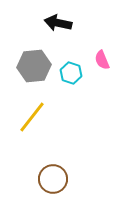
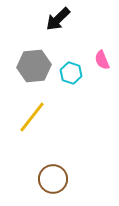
black arrow: moved 4 px up; rotated 56 degrees counterclockwise
